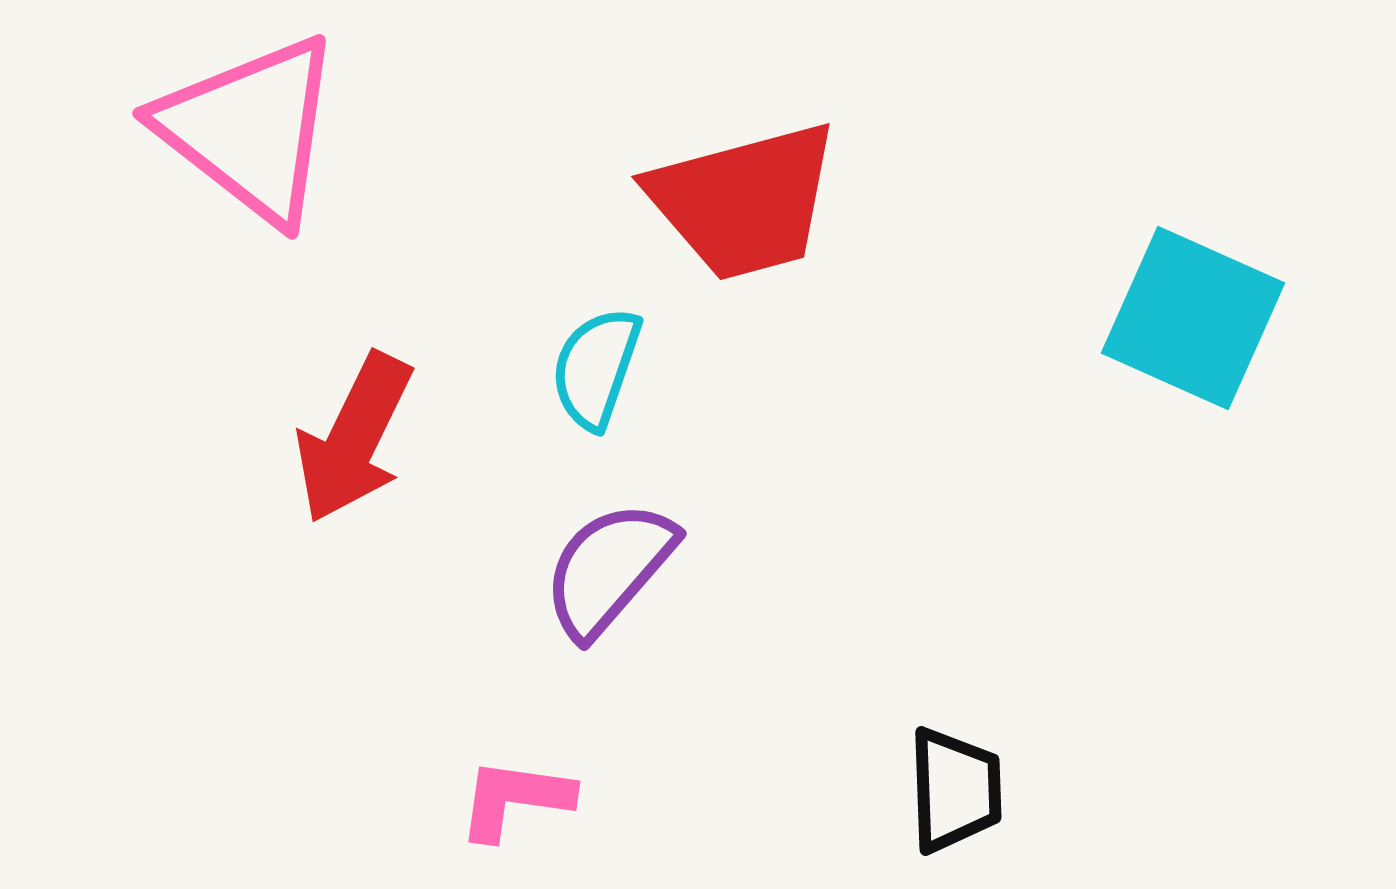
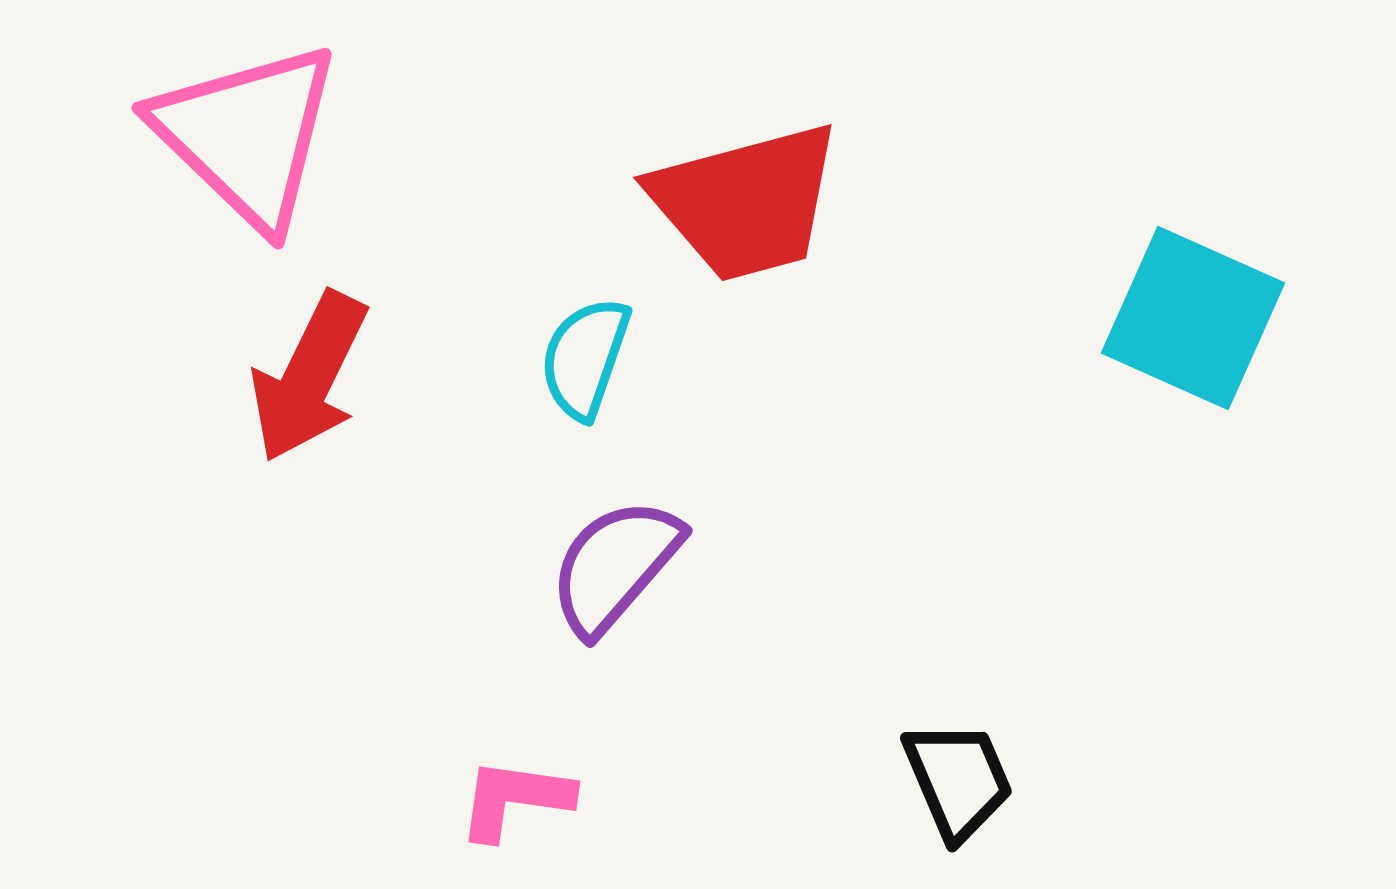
pink triangle: moved 3 px left, 6 px down; rotated 6 degrees clockwise
red trapezoid: moved 2 px right, 1 px down
cyan semicircle: moved 11 px left, 10 px up
red arrow: moved 45 px left, 61 px up
purple semicircle: moved 6 px right, 3 px up
black trapezoid: moved 3 px right, 10 px up; rotated 21 degrees counterclockwise
